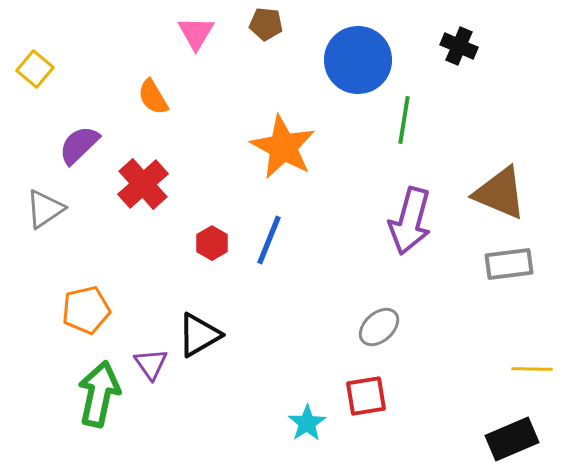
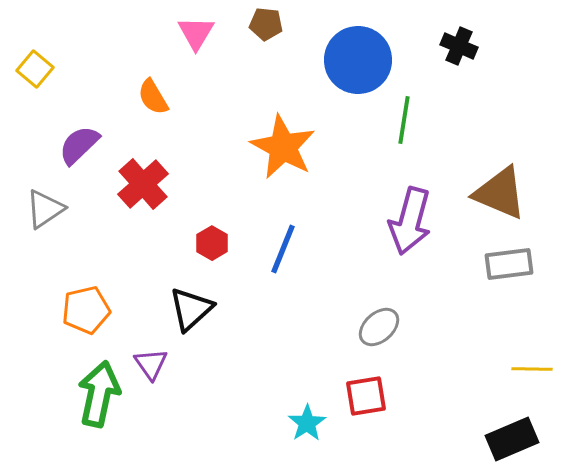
blue line: moved 14 px right, 9 px down
black triangle: moved 8 px left, 26 px up; rotated 12 degrees counterclockwise
